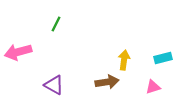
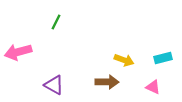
green line: moved 2 px up
yellow arrow: rotated 102 degrees clockwise
brown arrow: rotated 10 degrees clockwise
pink triangle: rotated 42 degrees clockwise
